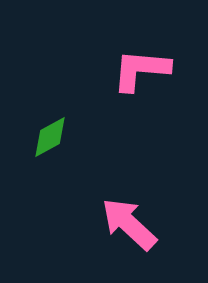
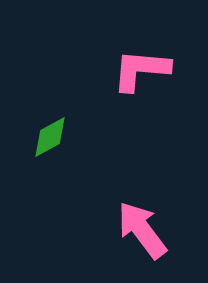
pink arrow: moved 13 px right, 6 px down; rotated 10 degrees clockwise
